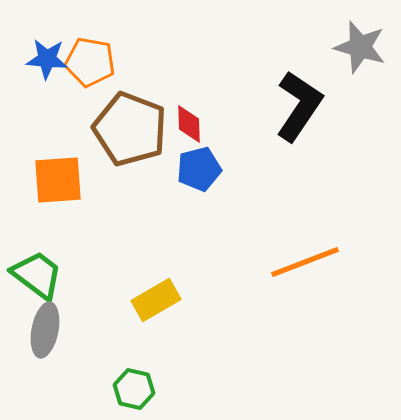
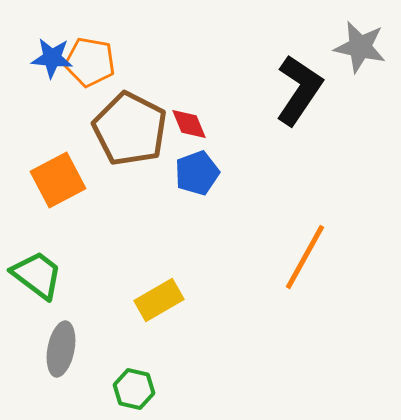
gray star: rotated 4 degrees counterclockwise
blue star: moved 5 px right, 1 px up
black L-shape: moved 16 px up
red diamond: rotated 21 degrees counterclockwise
brown pentagon: rotated 6 degrees clockwise
blue pentagon: moved 2 px left, 4 px down; rotated 6 degrees counterclockwise
orange square: rotated 24 degrees counterclockwise
orange line: moved 5 px up; rotated 40 degrees counterclockwise
yellow rectangle: moved 3 px right
gray ellipse: moved 16 px right, 19 px down
